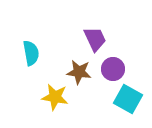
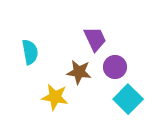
cyan semicircle: moved 1 px left, 1 px up
purple circle: moved 2 px right, 2 px up
cyan square: rotated 16 degrees clockwise
